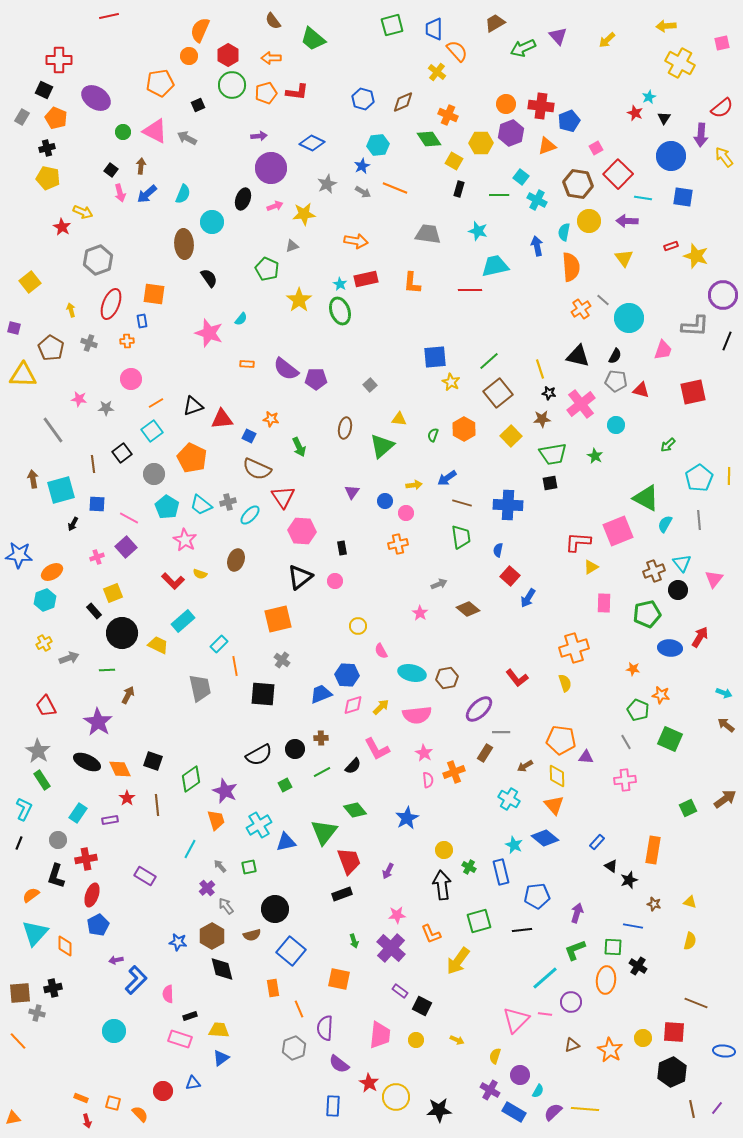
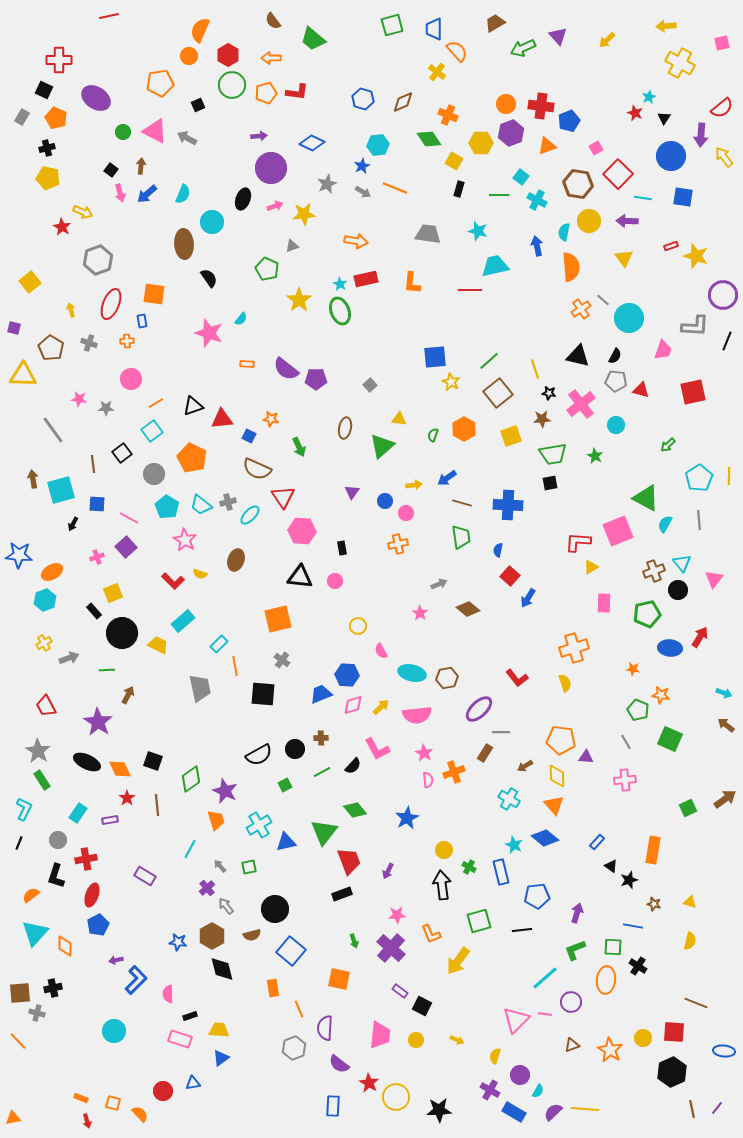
yellow line at (540, 369): moved 5 px left
yellow square at (511, 436): rotated 25 degrees clockwise
black triangle at (300, 577): rotated 44 degrees clockwise
